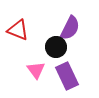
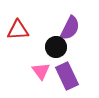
red triangle: rotated 25 degrees counterclockwise
pink triangle: moved 5 px right, 1 px down
